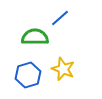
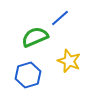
green semicircle: rotated 24 degrees counterclockwise
yellow star: moved 6 px right, 8 px up
